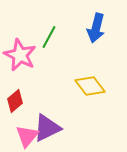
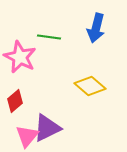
green line: rotated 70 degrees clockwise
pink star: moved 2 px down
yellow diamond: rotated 12 degrees counterclockwise
